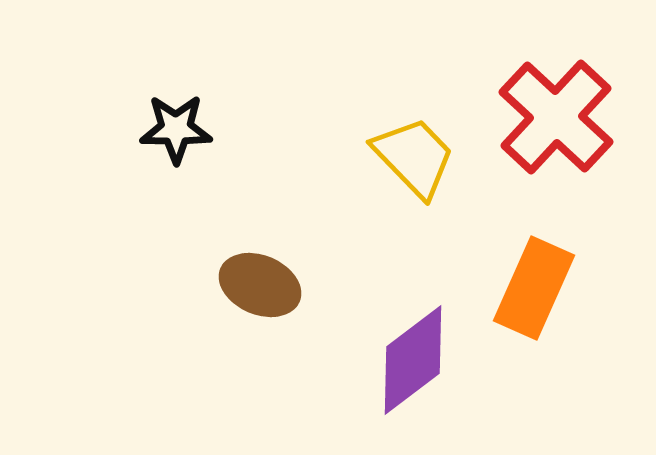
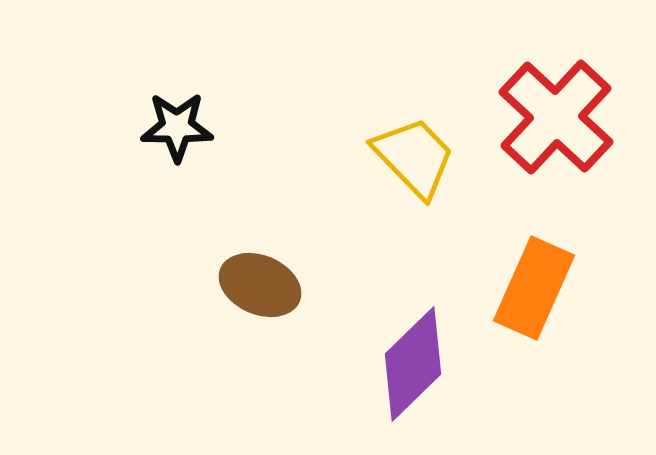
black star: moved 1 px right, 2 px up
purple diamond: moved 4 px down; rotated 7 degrees counterclockwise
